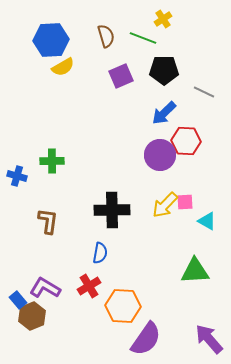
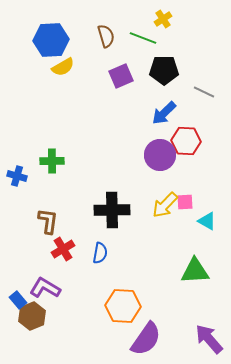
red cross: moved 26 px left, 37 px up
